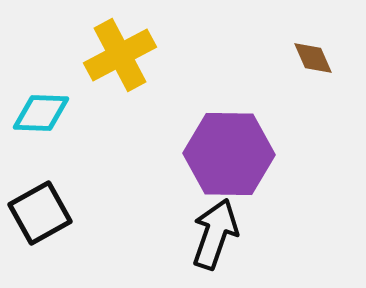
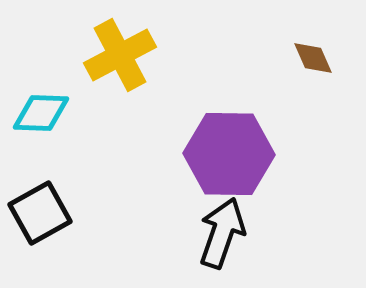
black arrow: moved 7 px right, 1 px up
